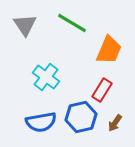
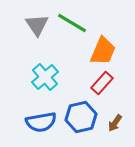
gray triangle: moved 12 px right
orange trapezoid: moved 6 px left, 1 px down
cyan cross: moved 1 px left; rotated 12 degrees clockwise
red rectangle: moved 7 px up; rotated 10 degrees clockwise
